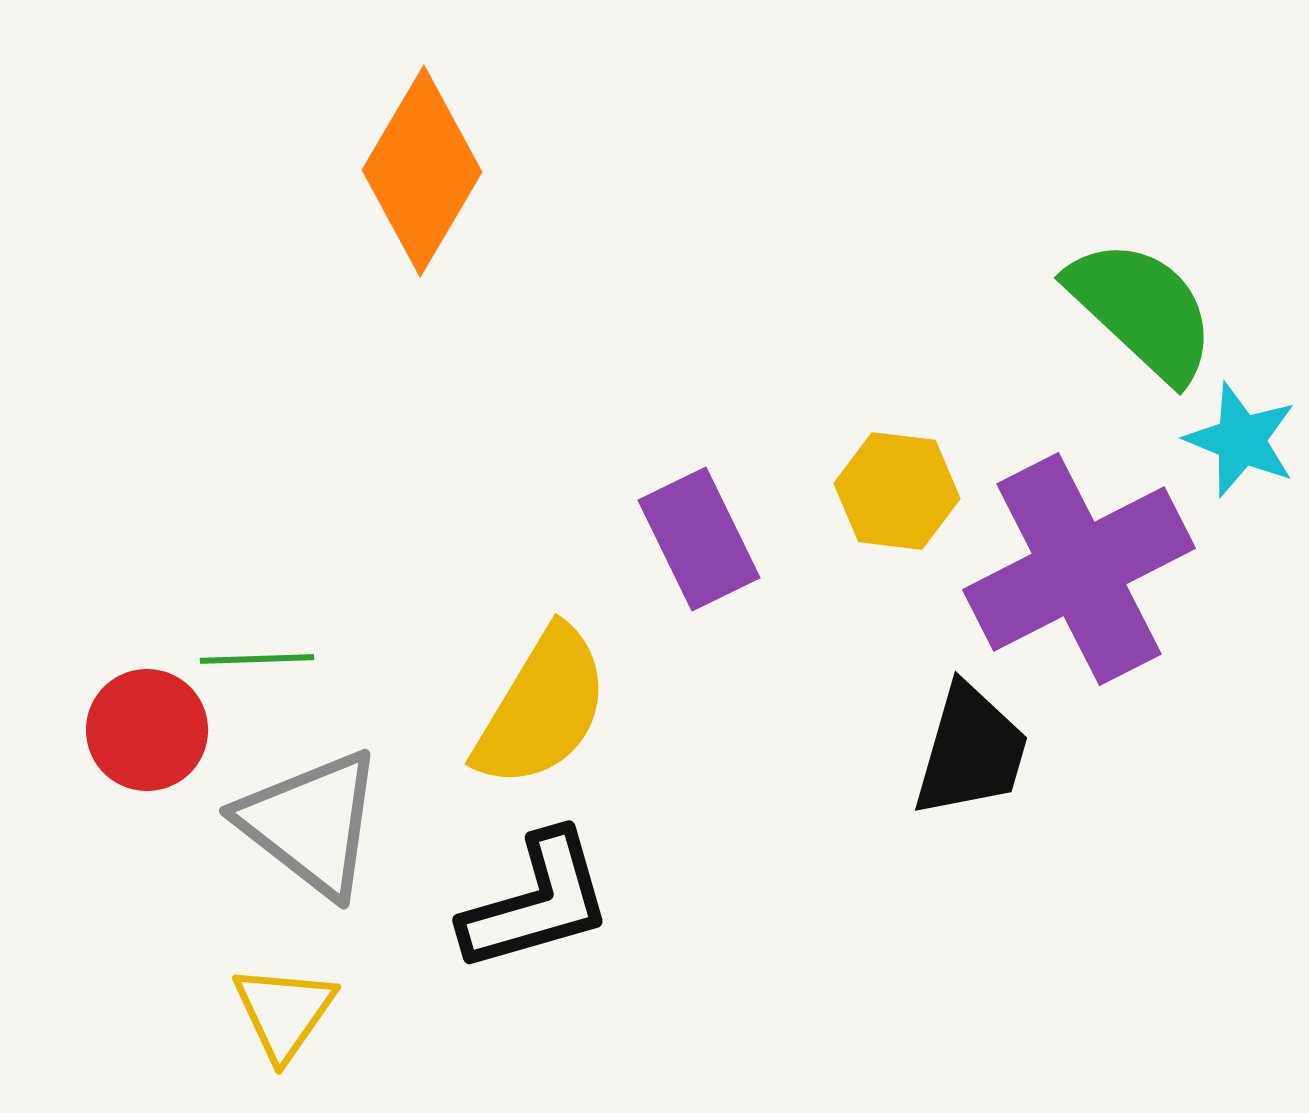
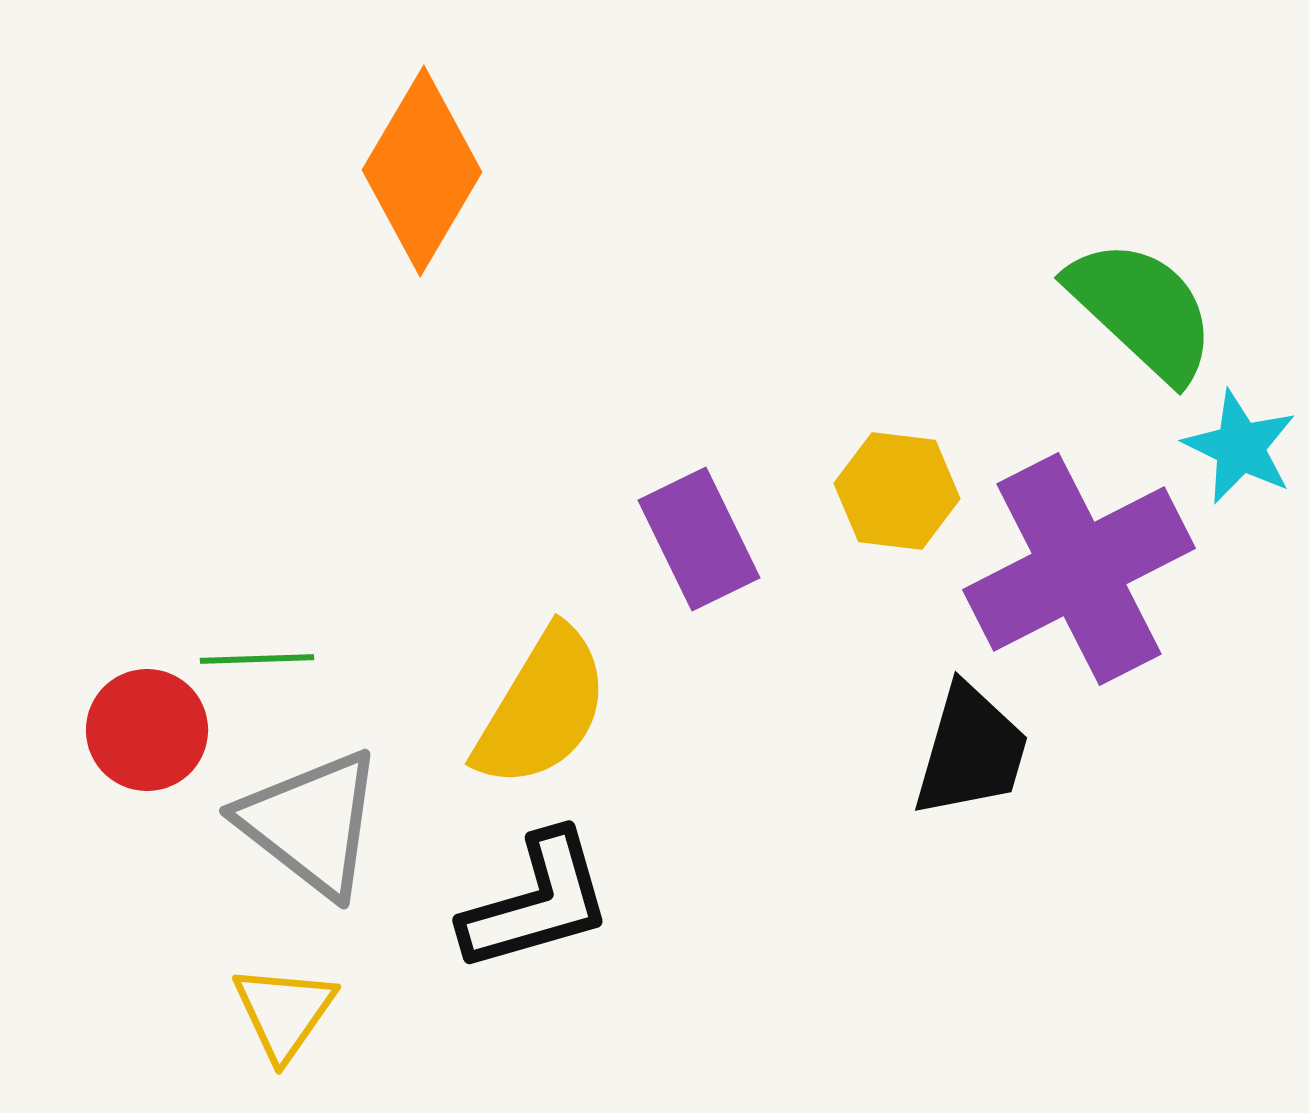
cyan star: moved 1 px left, 7 px down; rotated 4 degrees clockwise
